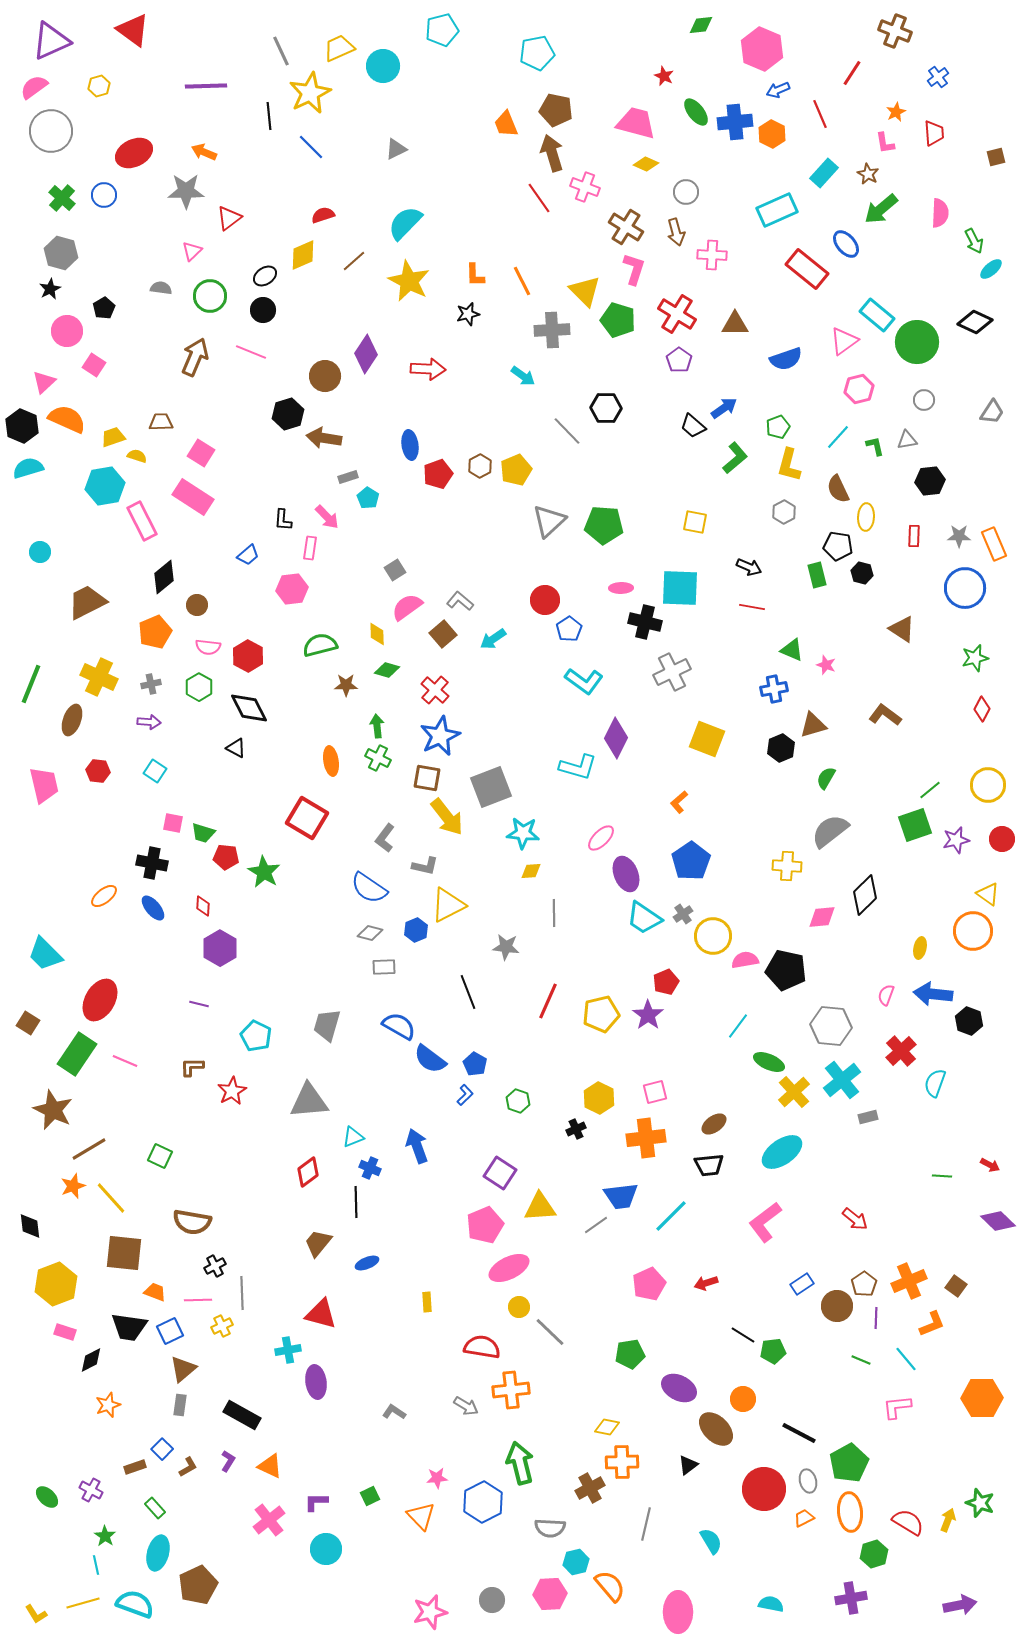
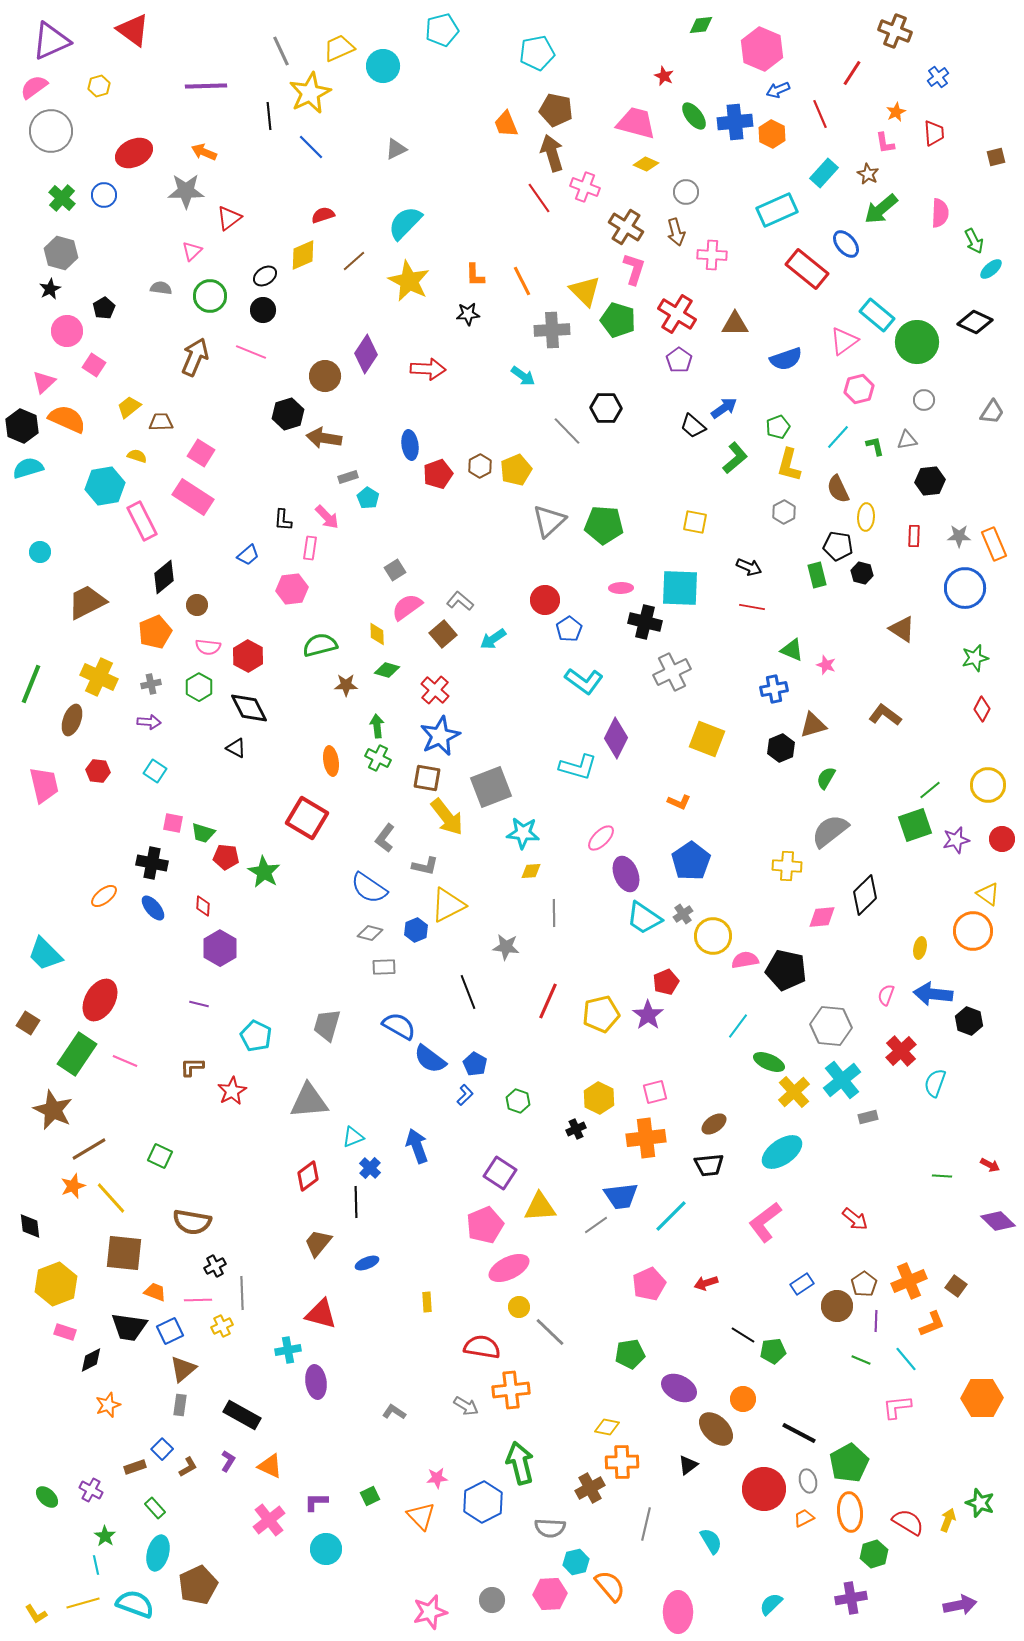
green ellipse at (696, 112): moved 2 px left, 4 px down
black star at (468, 314): rotated 10 degrees clockwise
yellow trapezoid at (113, 437): moved 16 px right, 30 px up; rotated 20 degrees counterclockwise
orange L-shape at (679, 802): rotated 115 degrees counterclockwise
blue cross at (370, 1168): rotated 20 degrees clockwise
red diamond at (308, 1172): moved 4 px down
purple line at (876, 1318): moved 3 px down
cyan semicircle at (771, 1604): rotated 55 degrees counterclockwise
